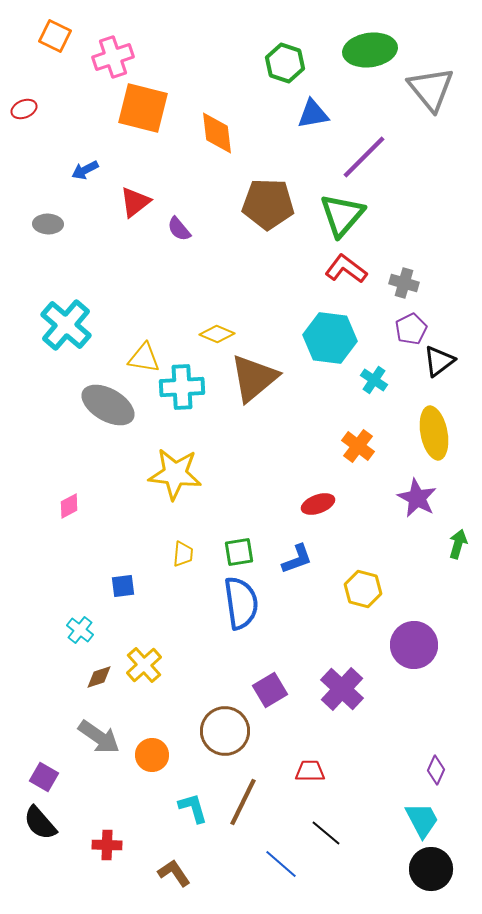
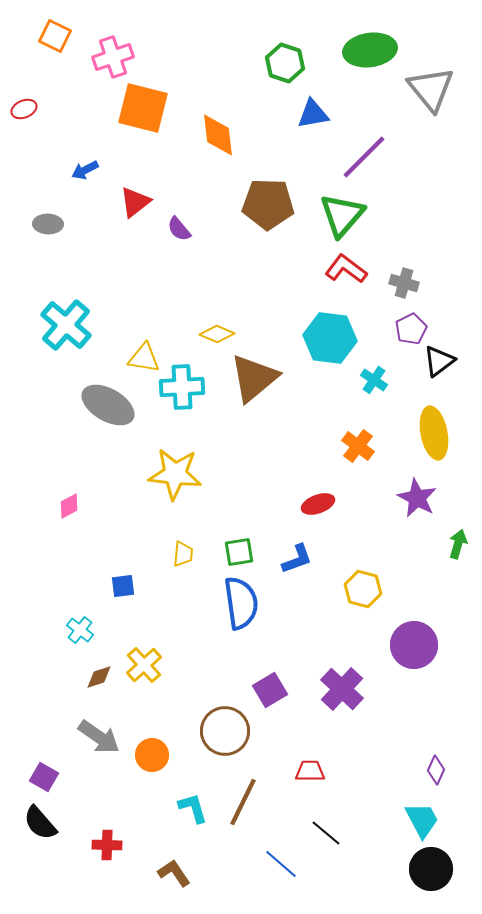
orange diamond at (217, 133): moved 1 px right, 2 px down
